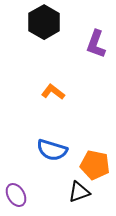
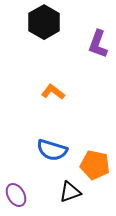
purple L-shape: moved 2 px right
black triangle: moved 9 px left
